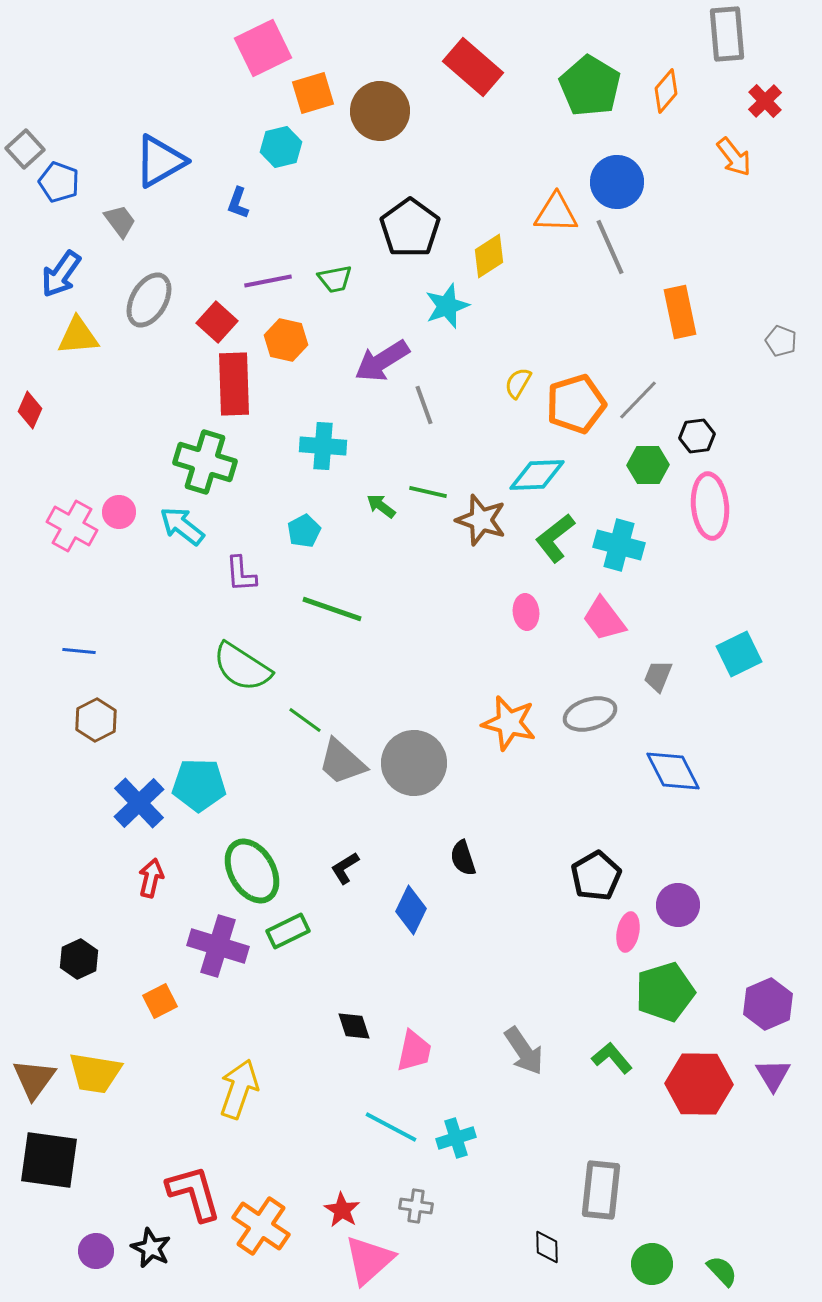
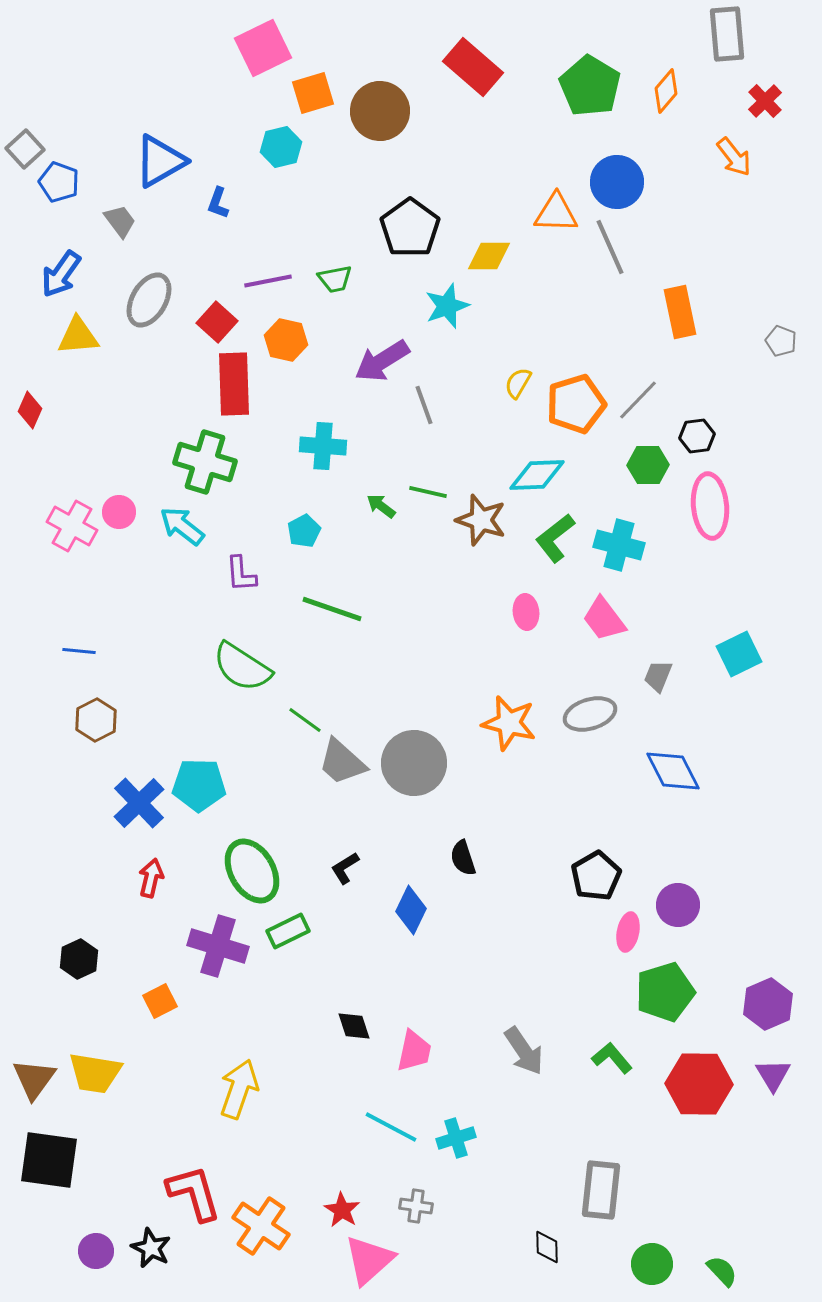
blue L-shape at (238, 203): moved 20 px left
yellow diamond at (489, 256): rotated 33 degrees clockwise
